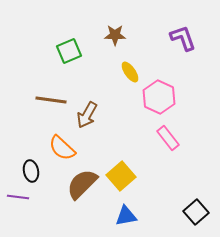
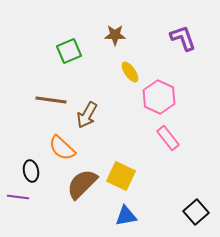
yellow square: rotated 24 degrees counterclockwise
